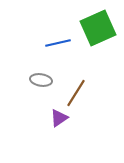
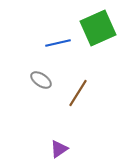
gray ellipse: rotated 25 degrees clockwise
brown line: moved 2 px right
purple triangle: moved 31 px down
